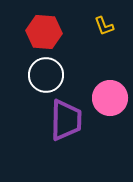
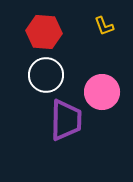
pink circle: moved 8 px left, 6 px up
